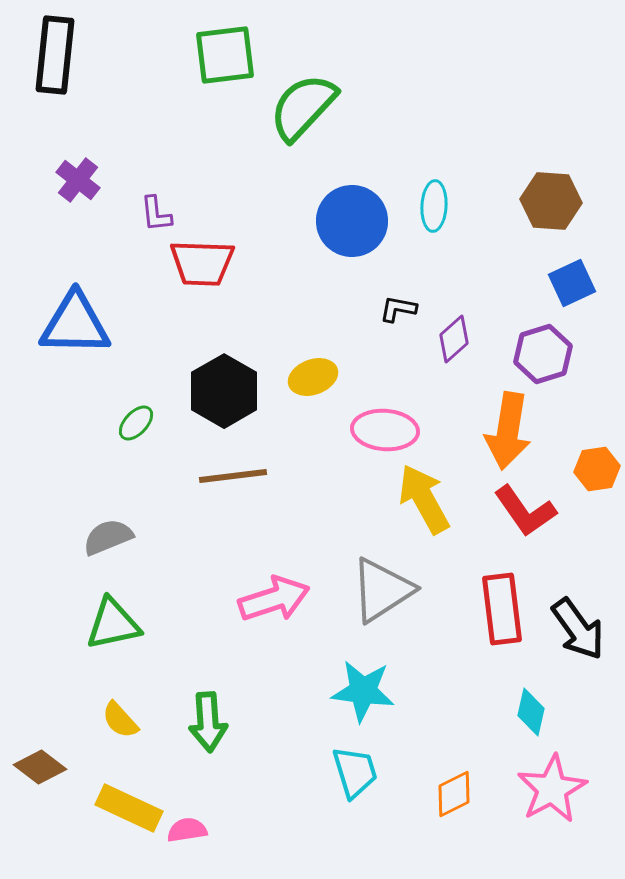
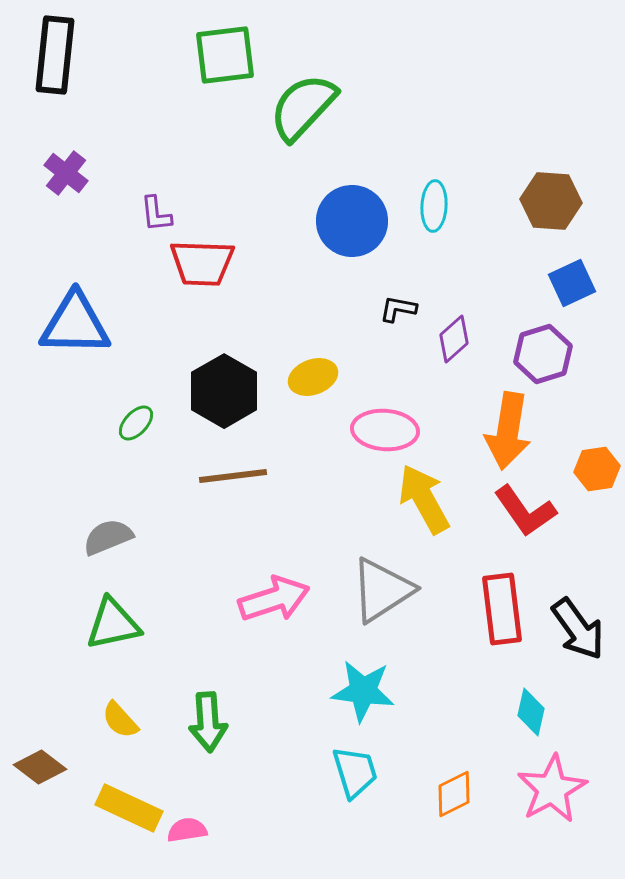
purple cross: moved 12 px left, 7 px up
